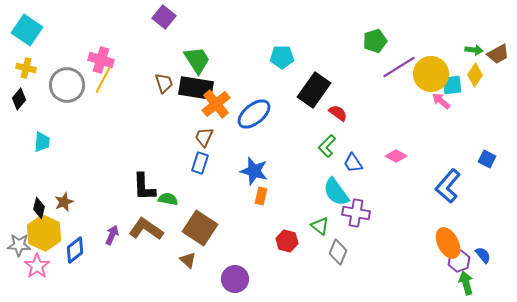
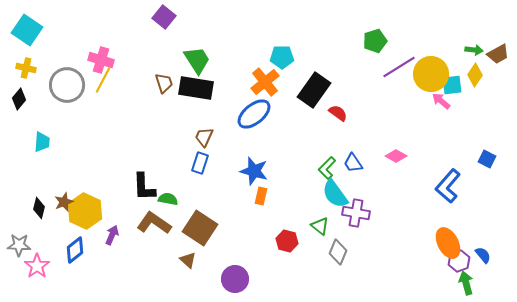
orange cross at (216, 104): moved 49 px right, 22 px up
green L-shape at (327, 146): moved 22 px down
cyan semicircle at (336, 192): moved 1 px left, 2 px down
brown L-shape at (146, 229): moved 8 px right, 6 px up
yellow hexagon at (44, 233): moved 41 px right, 22 px up
